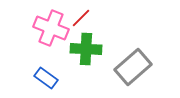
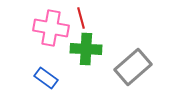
red line: rotated 60 degrees counterclockwise
pink cross: rotated 12 degrees counterclockwise
